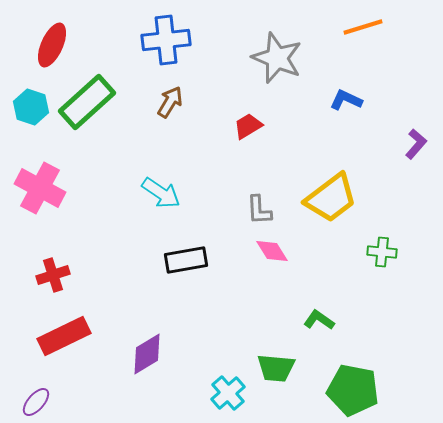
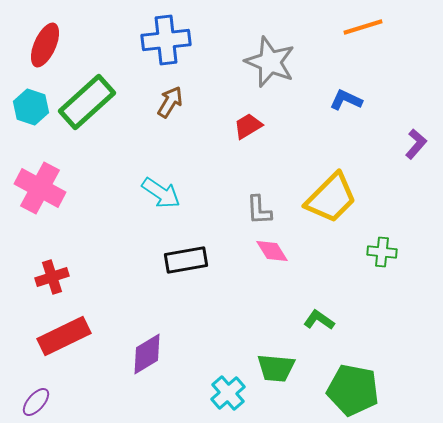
red ellipse: moved 7 px left
gray star: moved 7 px left, 4 px down
yellow trapezoid: rotated 8 degrees counterclockwise
red cross: moved 1 px left, 2 px down
